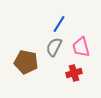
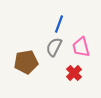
blue line: rotated 12 degrees counterclockwise
brown pentagon: rotated 20 degrees counterclockwise
red cross: rotated 28 degrees counterclockwise
